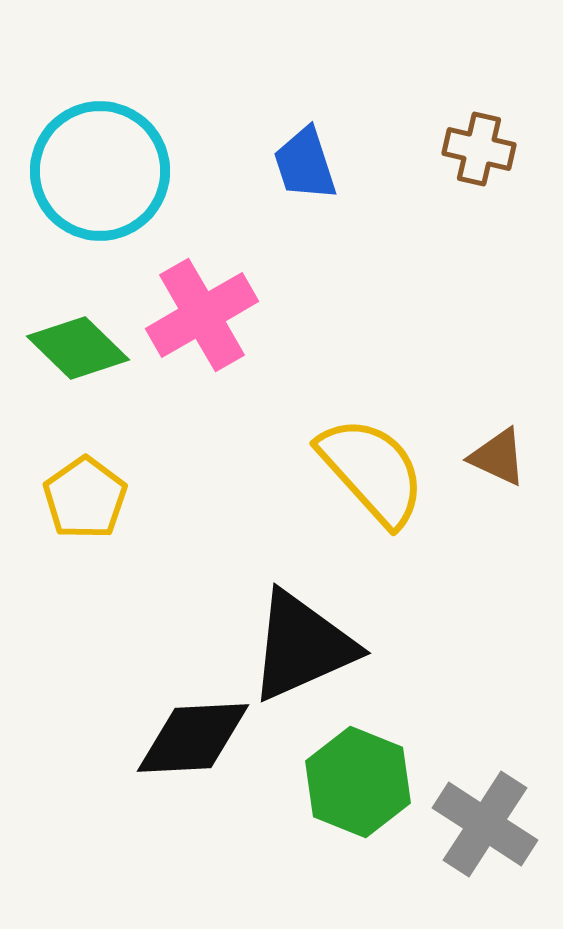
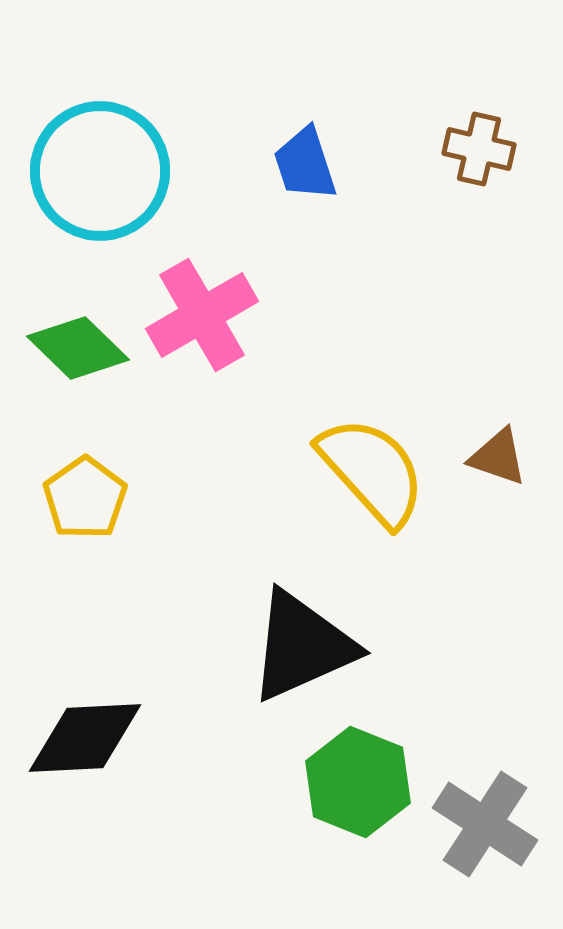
brown triangle: rotated 6 degrees counterclockwise
black diamond: moved 108 px left
